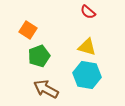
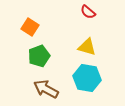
orange square: moved 2 px right, 3 px up
cyan hexagon: moved 3 px down
